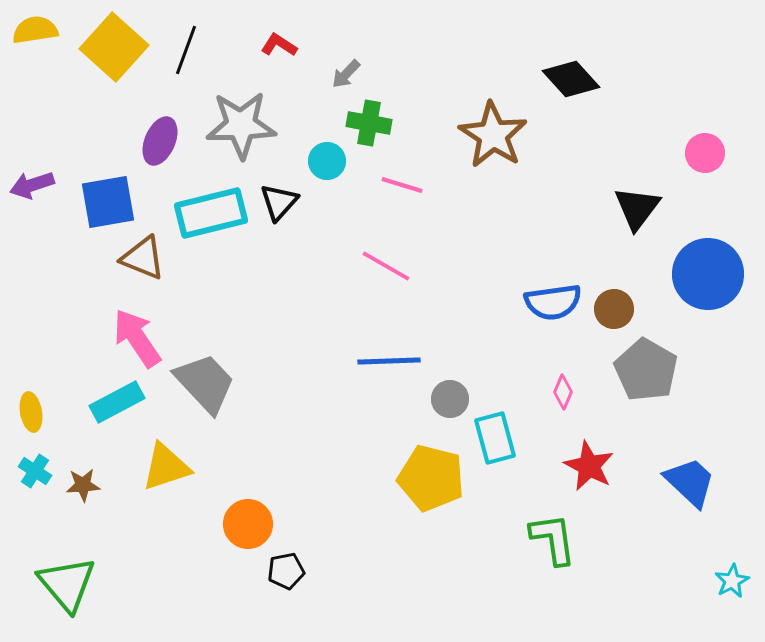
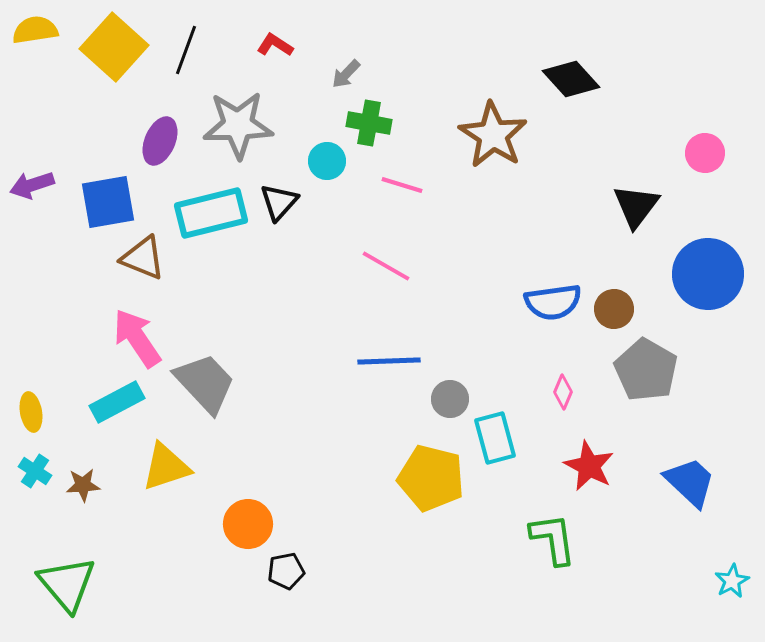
red L-shape at (279, 45): moved 4 px left
gray star at (241, 125): moved 3 px left
black triangle at (637, 208): moved 1 px left, 2 px up
